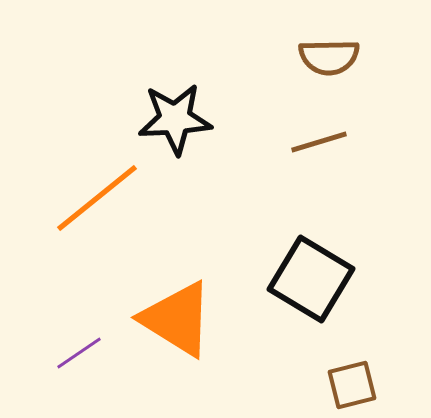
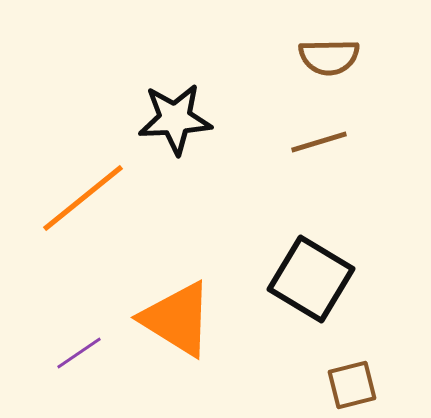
orange line: moved 14 px left
